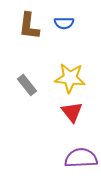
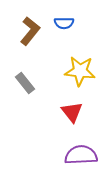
brown L-shape: moved 1 px right, 5 px down; rotated 148 degrees counterclockwise
yellow star: moved 10 px right, 7 px up
gray rectangle: moved 2 px left, 2 px up
purple semicircle: moved 3 px up
